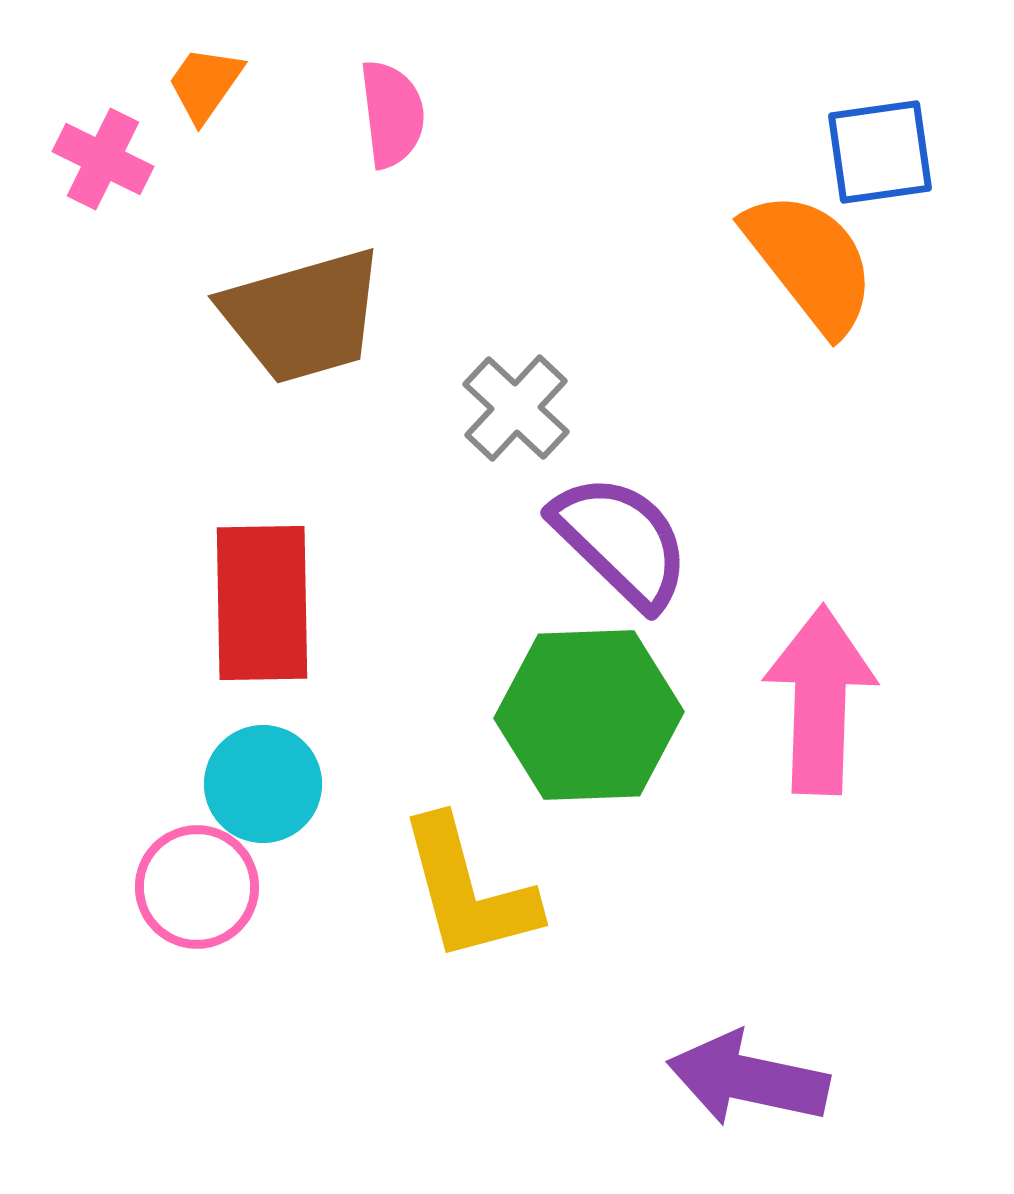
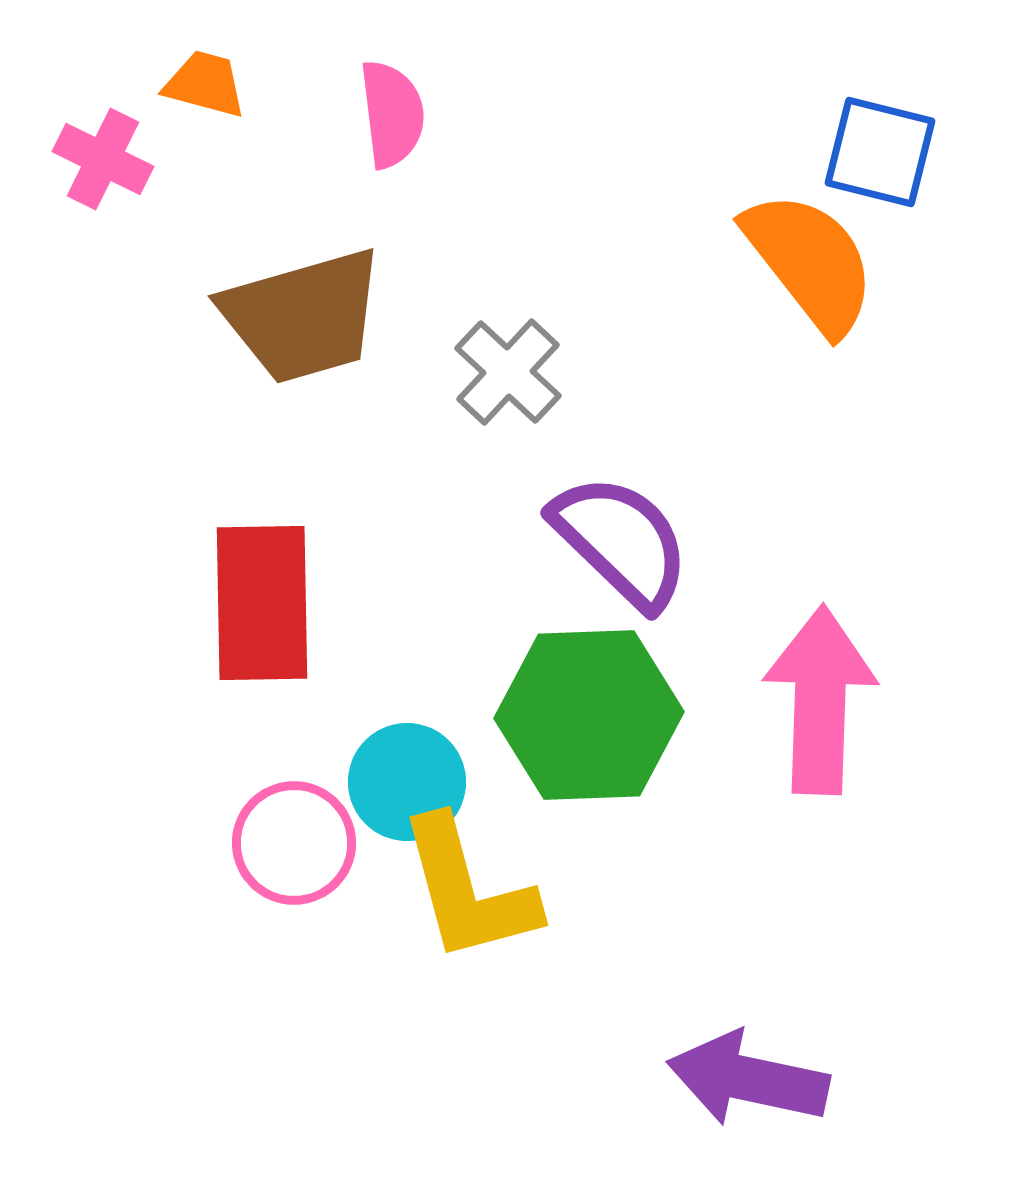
orange trapezoid: rotated 70 degrees clockwise
blue square: rotated 22 degrees clockwise
gray cross: moved 8 px left, 36 px up
cyan circle: moved 144 px right, 2 px up
pink circle: moved 97 px right, 44 px up
